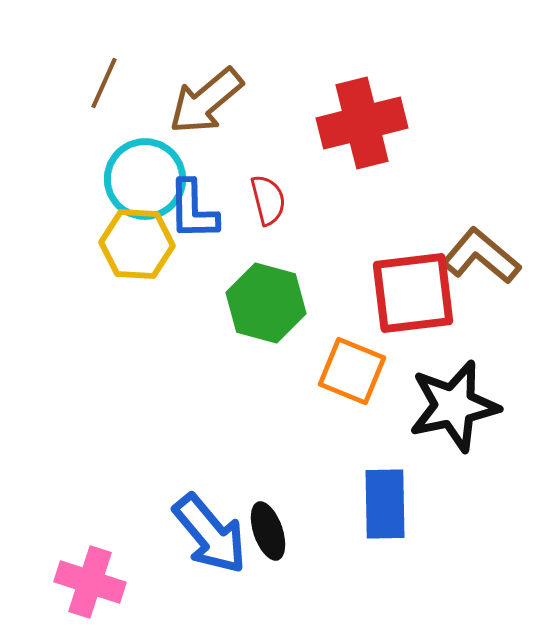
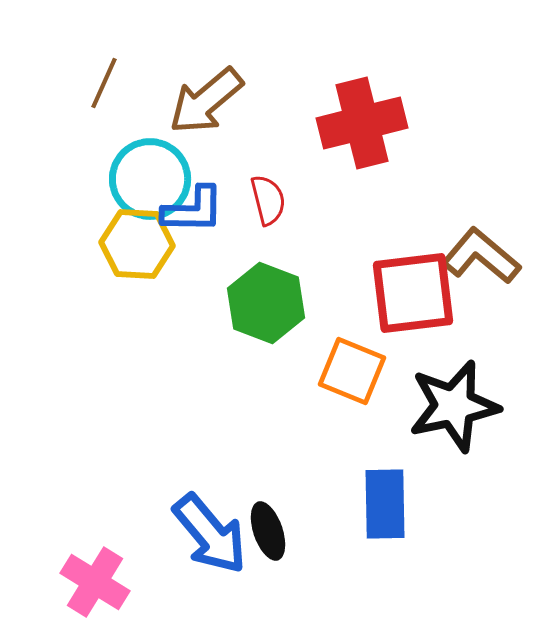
cyan circle: moved 5 px right
blue L-shape: rotated 88 degrees counterclockwise
green hexagon: rotated 6 degrees clockwise
pink cross: moved 5 px right; rotated 14 degrees clockwise
